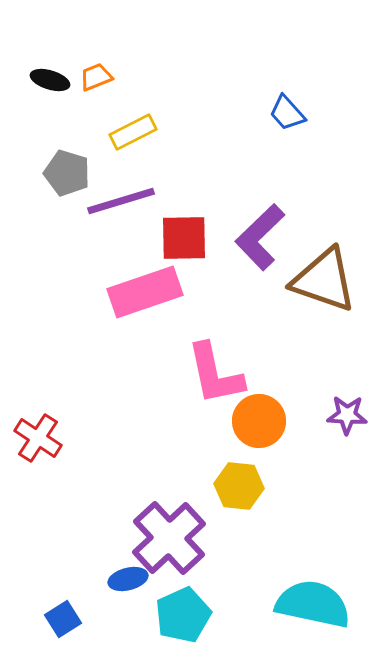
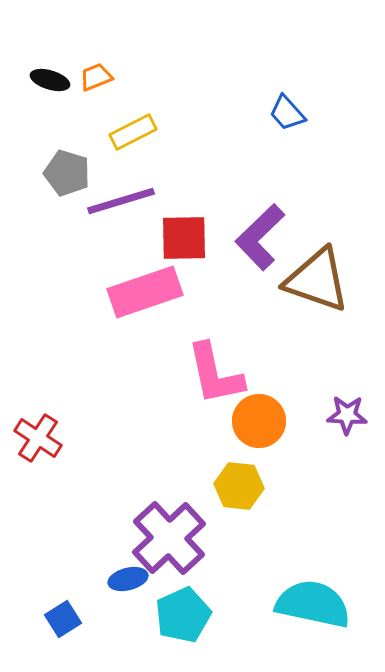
brown triangle: moved 7 px left
